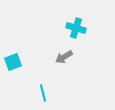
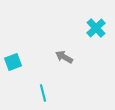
cyan cross: moved 20 px right; rotated 30 degrees clockwise
gray arrow: rotated 60 degrees clockwise
